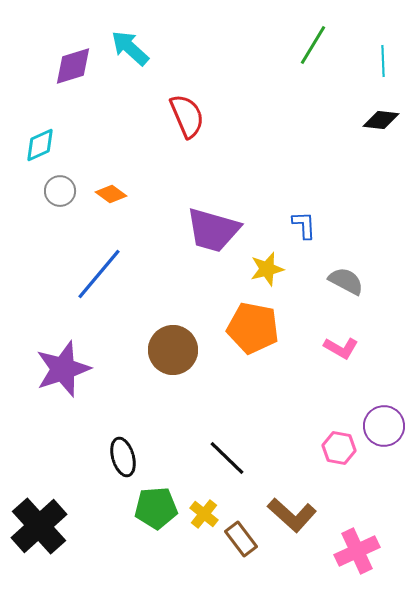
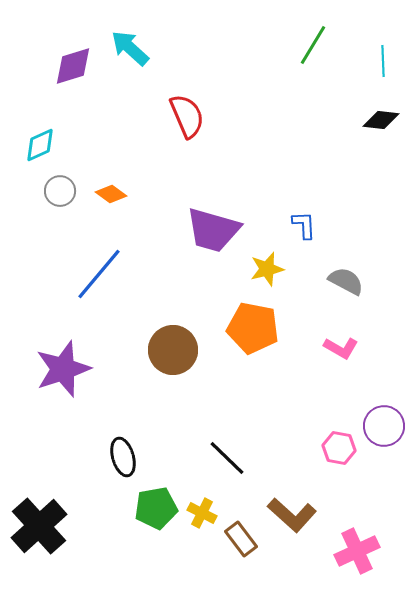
green pentagon: rotated 6 degrees counterclockwise
yellow cross: moved 2 px left, 1 px up; rotated 12 degrees counterclockwise
